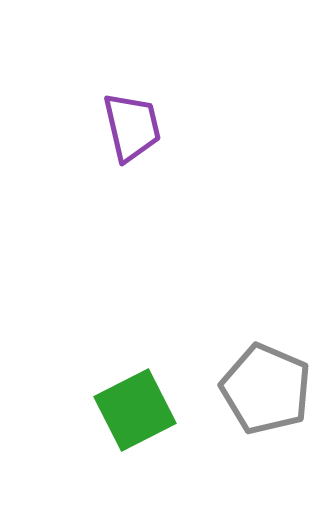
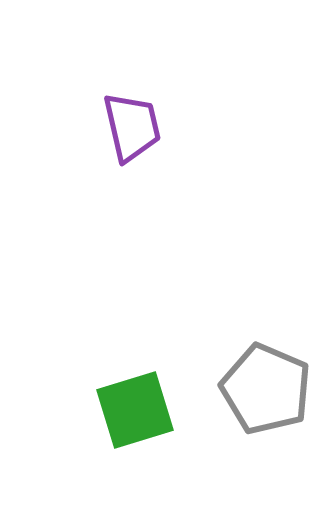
green square: rotated 10 degrees clockwise
